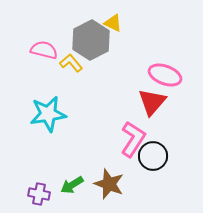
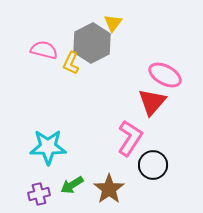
yellow triangle: rotated 42 degrees clockwise
gray hexagon: moved 1 px right, 3 px down
yellow L-shape: rotated 115 degrees counterclockwise
pink ellipse: rotated 8 degrees clockwise
cyan star: moved 33 px down; rotated 9 degrees clockwise
pink L-shape: moved 3 px left, 1 px up
black circle: moved 9 px down
brown star: moved 5 px down; rotated 16 degrees clockwise
purple cross: rotated 25 degrees counterclockwise
